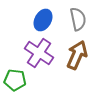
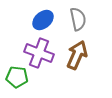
blue ellipse: rotated 20 degrees clockwise
purple cross: rotated 12 degrees counterclockwise
green pentagon: moved 2 px right, 3 px up
